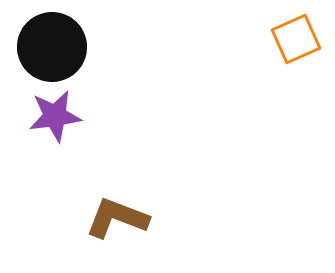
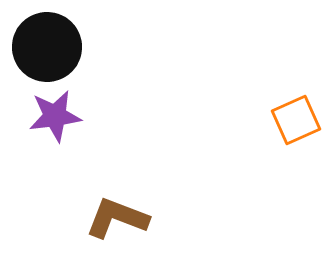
orange square: moved 81 px down
black circle: moved 5 px left
